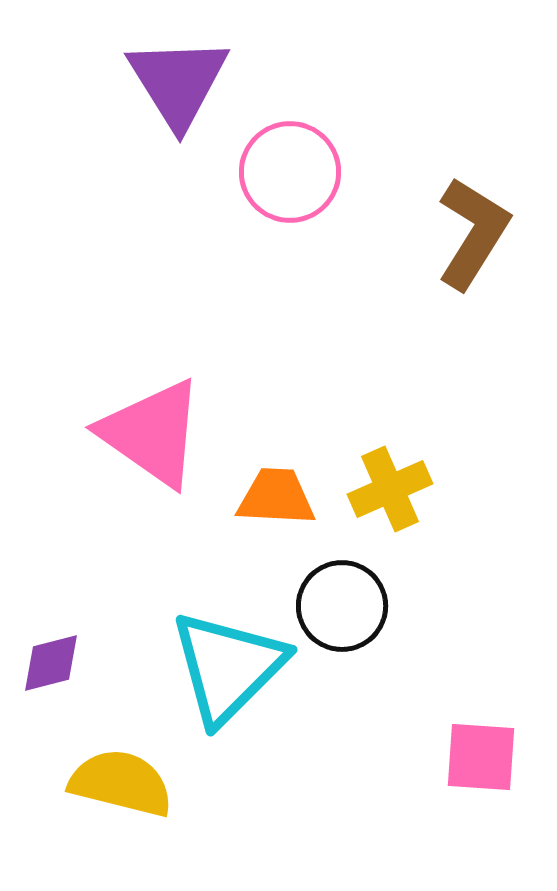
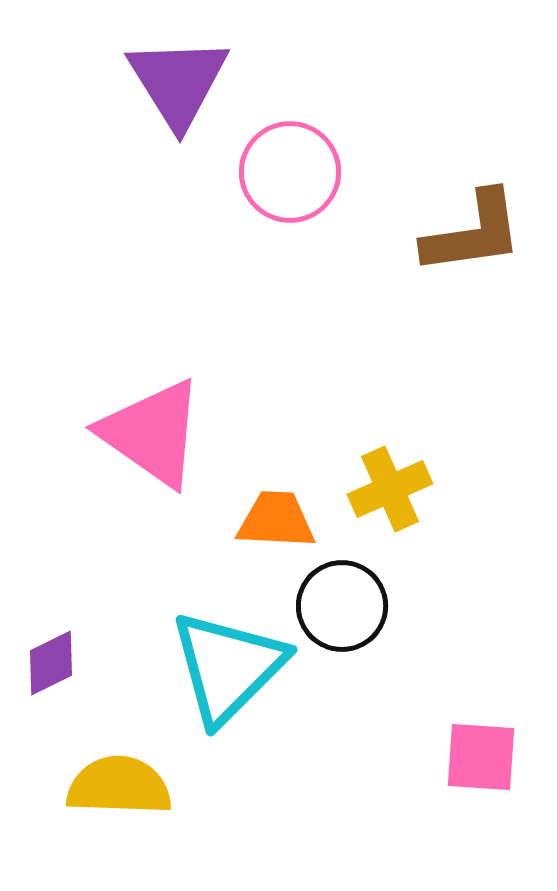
brown L-shape: rotated 50 degrees clockwise
orange trapezoid: moved 23 px down
purple diamond: rotated 12 degrees counterclockwise
yellow semicircle: moved 2 px left, 3 px down; rotated 12 degrees counterclockwise
